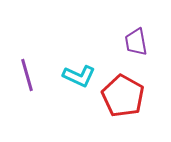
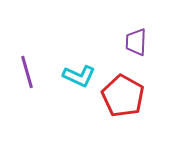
purple trapezoid: rotated 12 degrees clockwise
purple line: moved 3 px up
